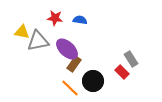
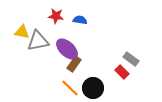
red star: moved 1 px right, 2 px up
gray rectangle: rotated 21 degrees counterclockwise
black circle: moved 7 px down
